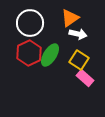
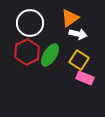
red hexagon: moved 2 px left, 1 px up
pink rectangle: rotated 18 degrees counterclockwise
